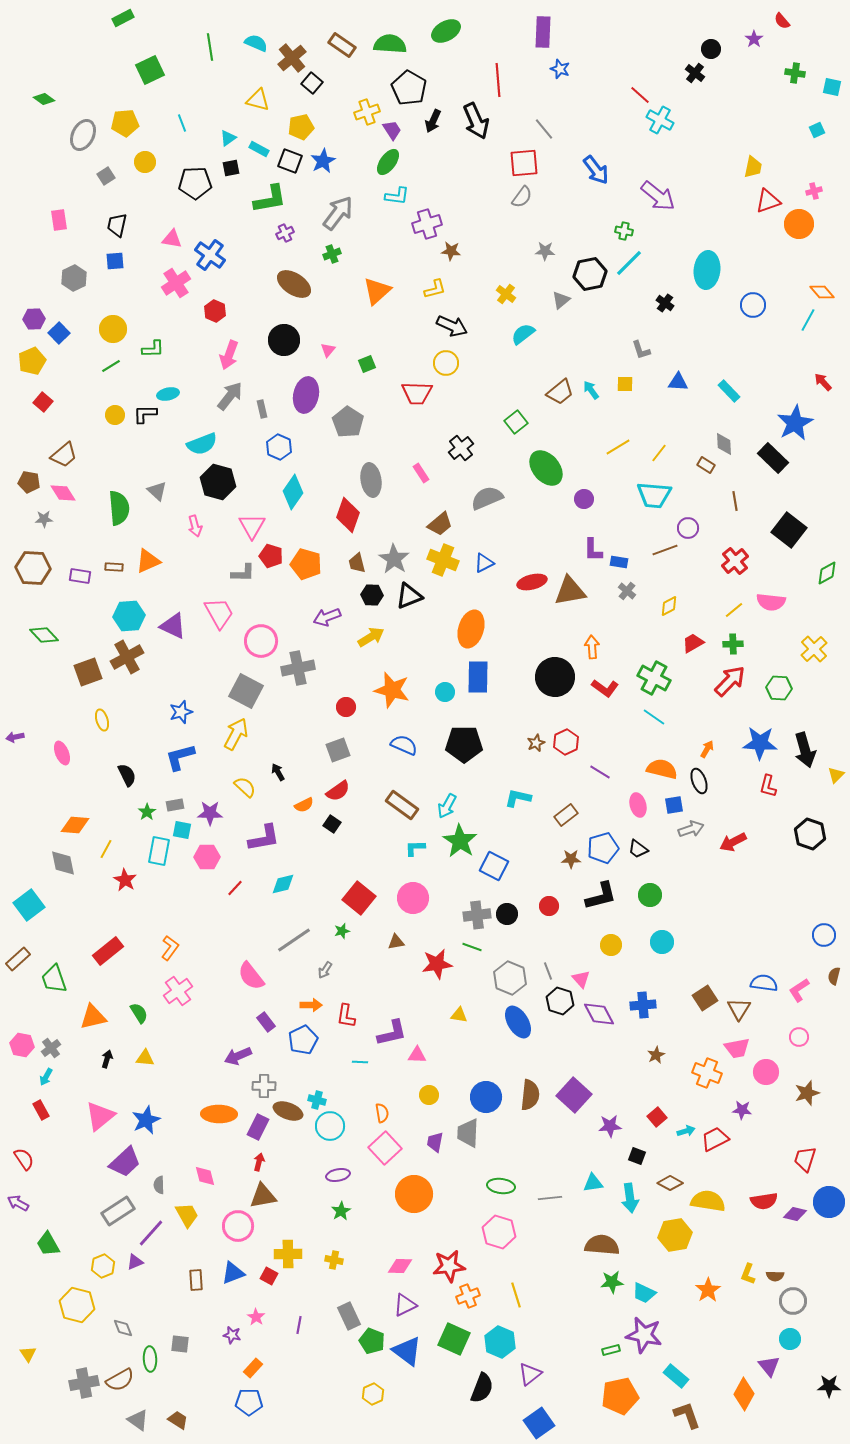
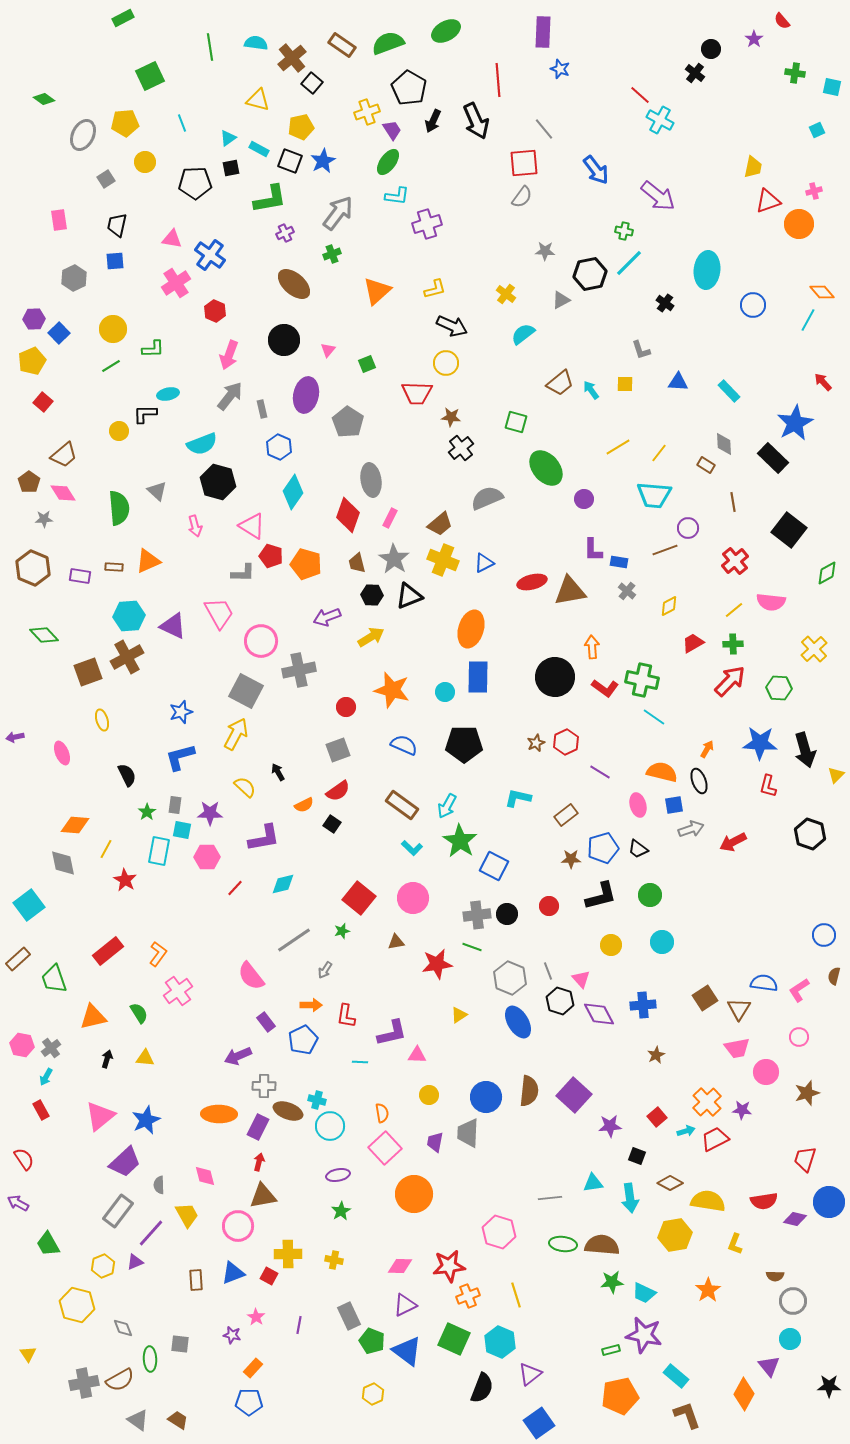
cyan semicircle at (256, 43): rotated 15 degrees counterclockwise
green semicircle at (390, 44): moved 2 px left, 1 px up; rotated 24 degrees counterclockwise
green square at (150, 70): moved 6 px down
gray square at (106, 176): moved 3 px down
brown star at (451, 251): moved 166 px down
brown ellipse at (294, 284): rotated 8 degrees clockwise
gray triangle at (561, 300): rotated 12 degrees clockwise
brown trapezoid at (560, 392): moved 9 px up
yellow circle at (115, 415): moved 4 px right, 16 px down
green square at (516, 422): rotated 35 degrees counterclockwise
pink rectangle at (421, 473): moved 31 px left, 45 px down; rotated 60 degrees clockwise
brown pentagon at (29, 482): rotated 25 degrees clockwise
brown line at (735, 501): moved 2 px left, 1 px down
pink triangle at (252, 526): rotated 28 degrees counterclockwise
brown hexagon at (33, 568): rotated 20 degrees clockwise
gray cross at (298, 668): moved 1 px right, 2 px down
green cross at (654, 678): moved 12 px left, 2 px down; rotated 16 degrees counterclockwise
orange semicircle at (662, 769): moved 3 px down
gray rectangle at (175, 805): rotated 72 degrees counterclockwise
cyan L-shape at (415, 848): moved 3 px left; rotated 135 degrees counterclockwise
orange L-shape at (170, 948): moved 12 px left, 6 px down
yellow triangle at (459, 1015): rotated 42 degrees counterclockwise
orange cross at (707, 1073): moved 29 px down; rotated 24 degrees clockwise
brown semicircle at (530, 1095): moved 1 px left, 4 px up
green ellipse at (501, 1186): moved 62 px right, 58 px down
gray rectangle at (118, 1211): rotated 20 degrees counterclockwise
purple diamond at (795, 1214): moved 5 px down
yellow L-shape at (748, 1274): moved 13 px left, 30 px up
